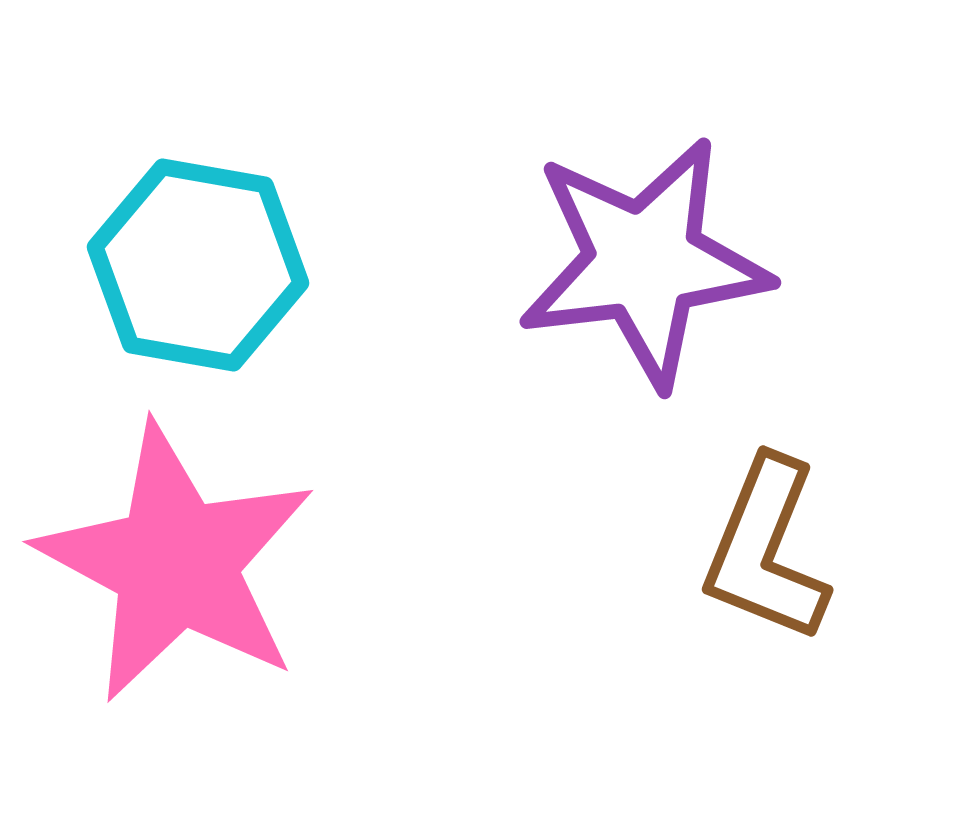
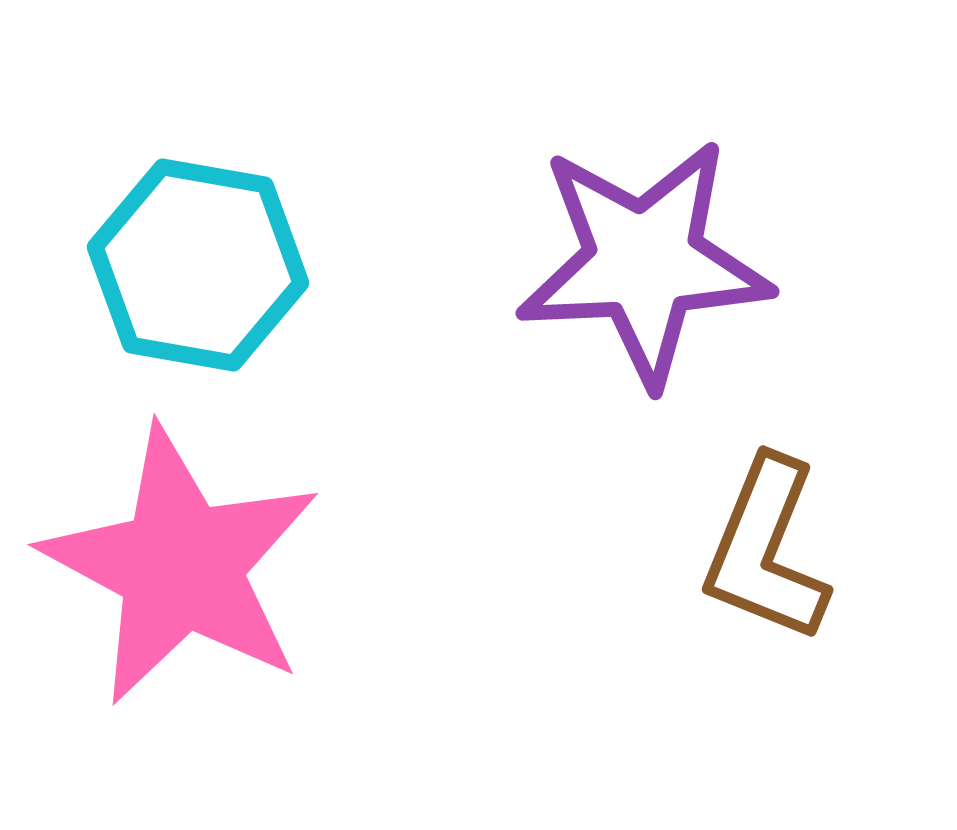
purple star: rotated 4 degrees clockwise
pink star: moved 5 px right, 3 px down
